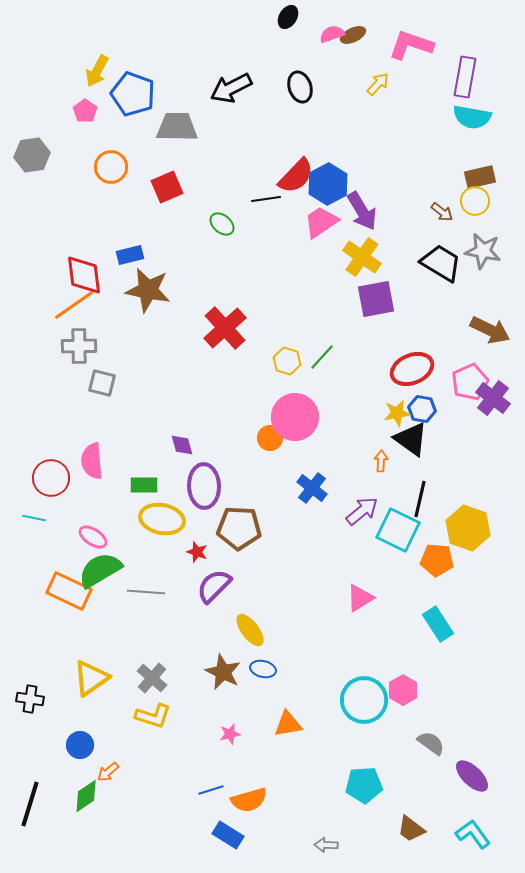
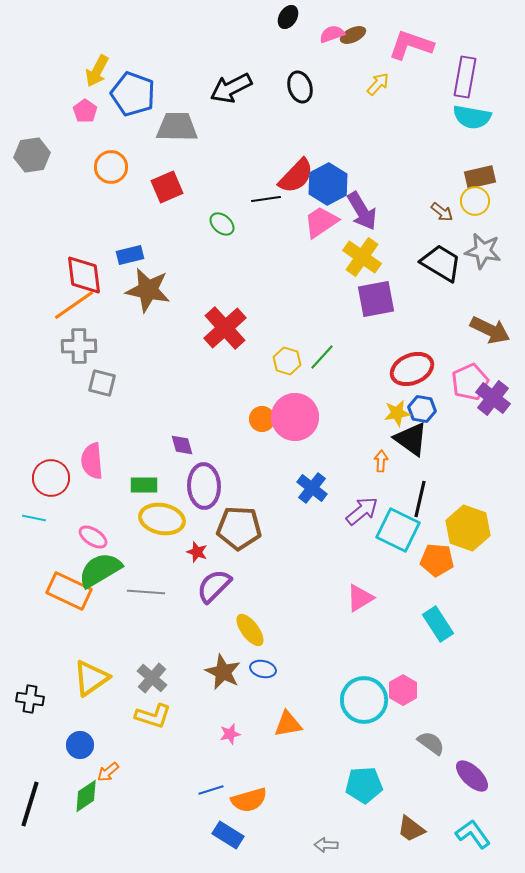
orange circle at (270, 438): moved 8 px left, 19 px up
